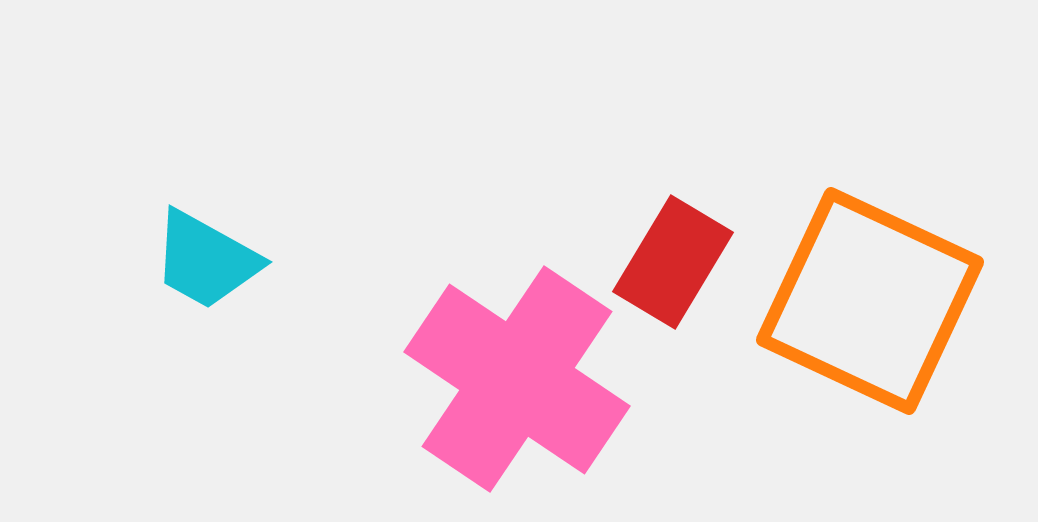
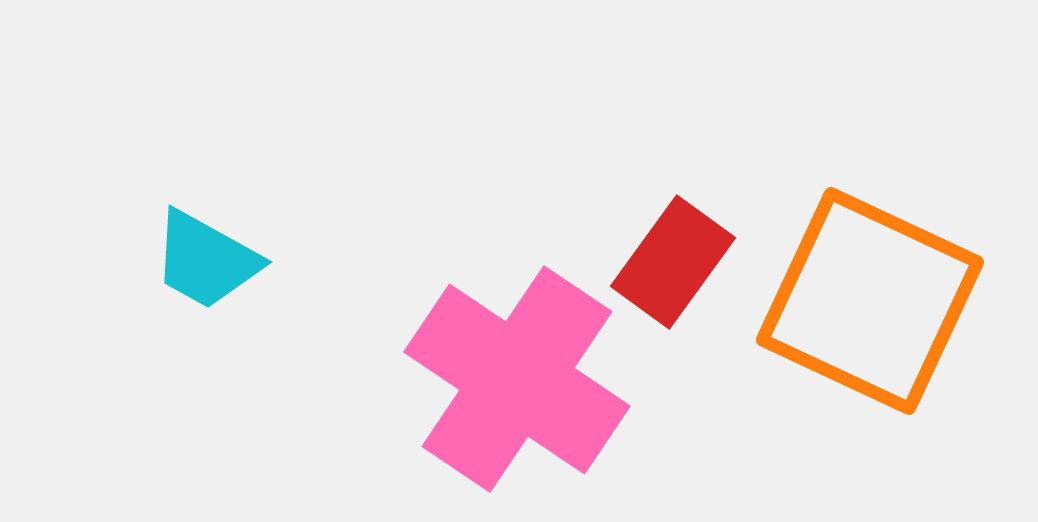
red rectangle: rotated 5 degrees clockwise
